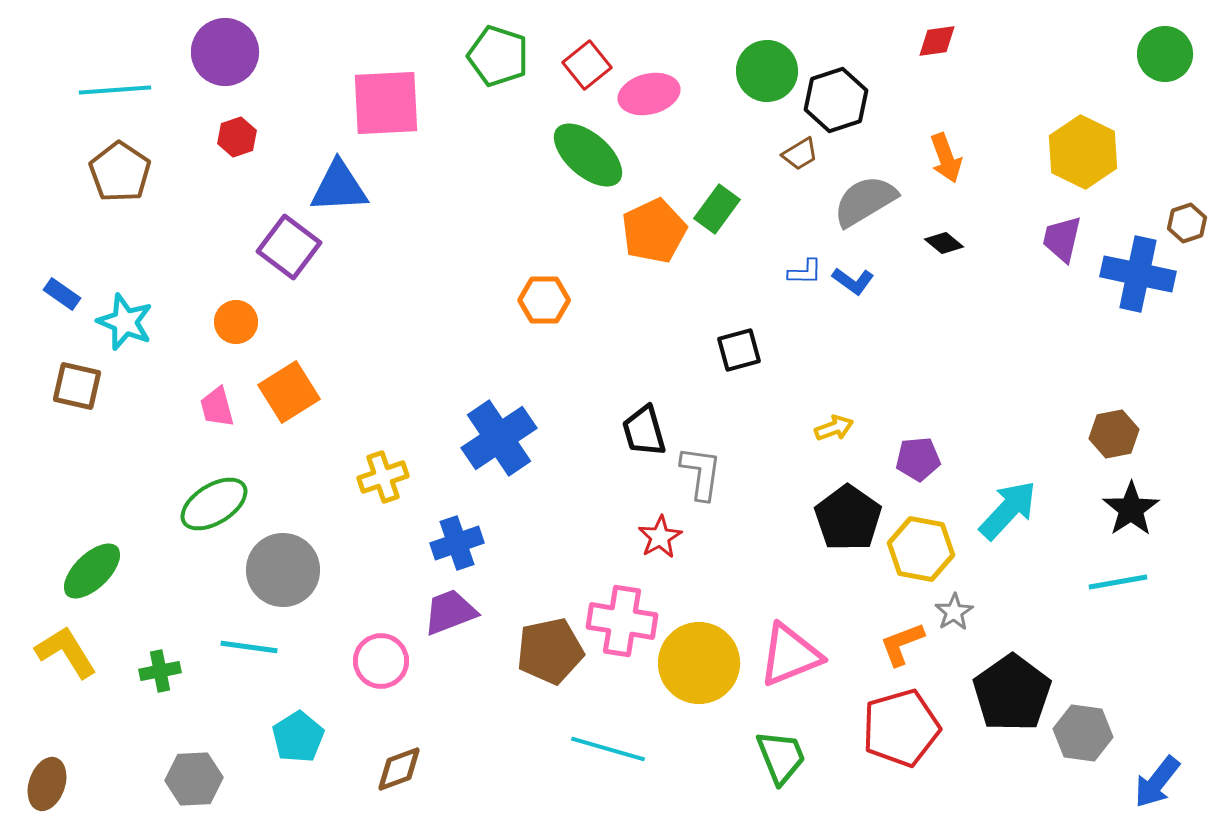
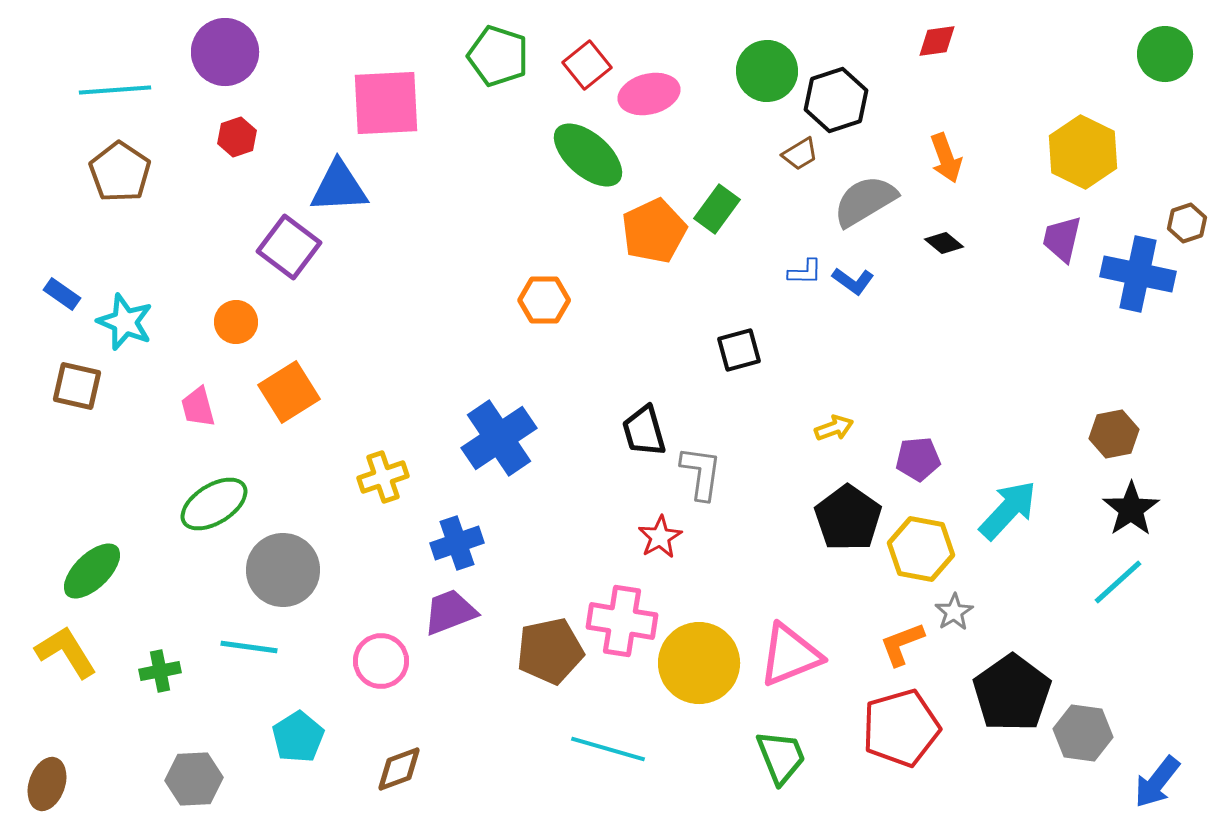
pink trapezoid at (217, 407): moved 19 px left
cyan line at (1118, 582): rotated 32 degrees counterclockwise
